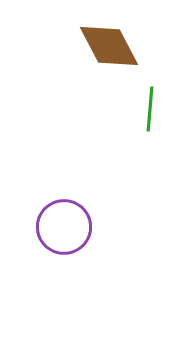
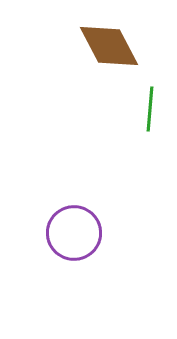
purple circle: moved 10 px right, 6 px down
